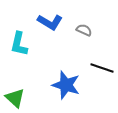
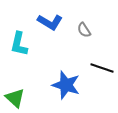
gray semicircle: rotated 147 degrees counterclockwise
